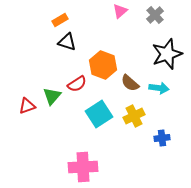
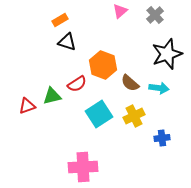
green triangle: rotated 36 degrees clockwise
